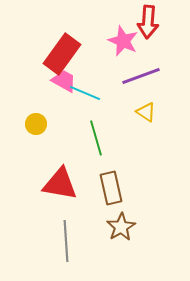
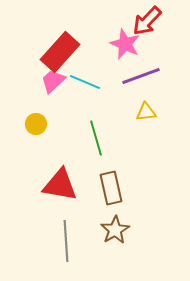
red arrow: moved 1 px left, 1 px up; rotated 40 degrees clockwise
pink star: moved 2 px right, 3 px down
red rectangle: moved 2 px left, 2 px up; rotated 6 degrees clockwise
pink trapezoid: moved 11 px left; rotated 72 degrees counterclockwise
cyan line: moved 11 px up
yellow triangle: rotated 40 degrees counterclockwise
red triangle: moved 1 px down
brown star: moved 6 px left, 3 px down
